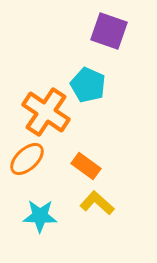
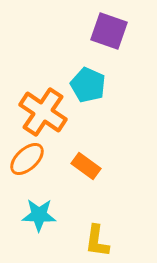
orange cross: moved 3 px left
yellow L-shape: moved 38 px down; rotated 124 degrees counterclockwise
cyan star: moved 1 px left, 1 px up
